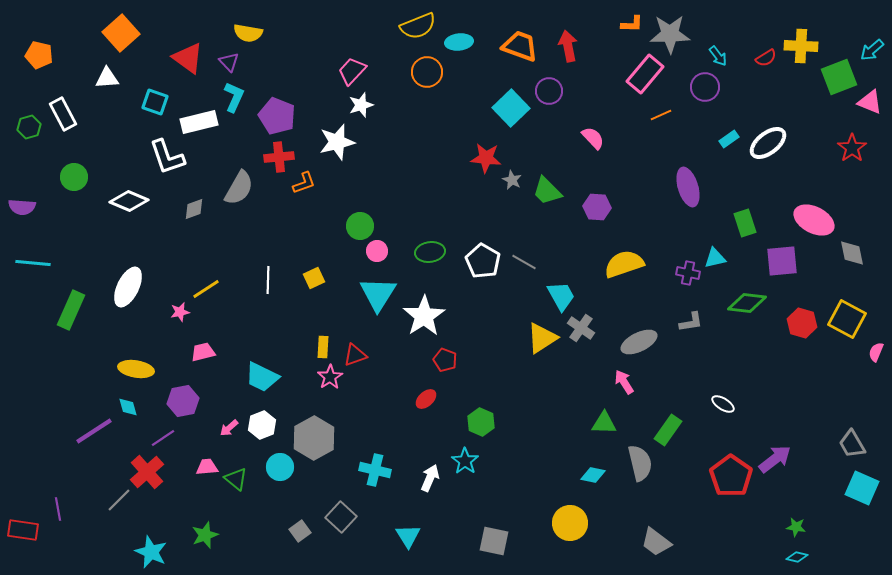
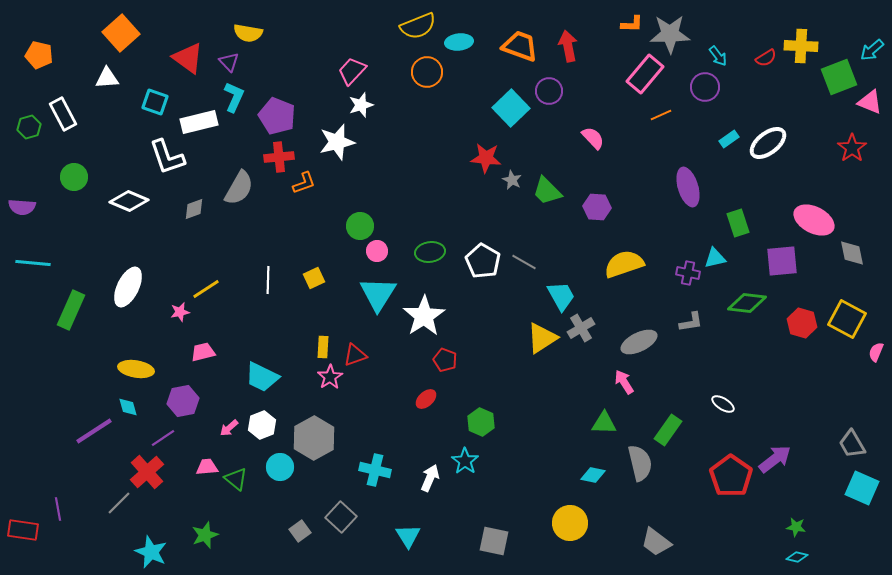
green rectangle at (745, 223): moved 7 px left
gray cross at (581, 328): rotated 24 degrees clockwise
gray line at (119, 500): moved 3 px down
